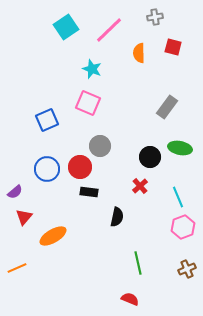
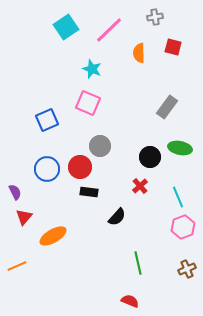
purple semicircle: rotated 77 degrees counterclockwise
black semicircle: rotated 30 degrees clockwise
orange line: moved 2 px up
red semicircle: moved 2 px down
